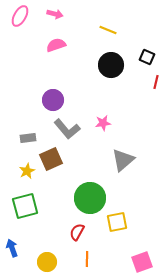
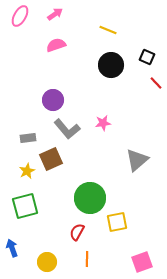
pink arrow: rotated 49 degrees counterclockwise
red line: moved 1 px down; rotated 56 degrees counterclockwise
gray triangle: moved 14 px right
